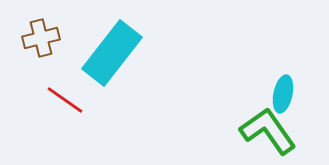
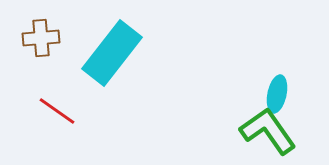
brown cross: rotated 9 degrees clockwise
cyan ellipse: moved 6 px left
red line: moved 8 px left, 11 px down
